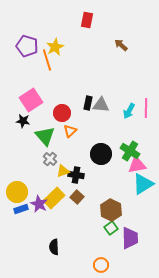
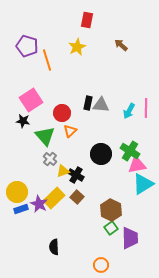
yellow star: moved 22 px right
black cross: rotated 21 degrees clockwise
